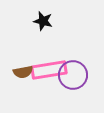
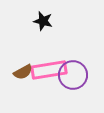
brown semicircle: rotated 18 degrees counterclockwise
